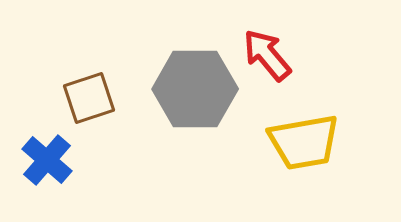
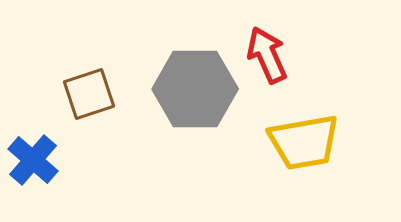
red arrow: rotated 16 degrees clockwise
brown square: moved 4 px up
blue cross: moved 14 px left
